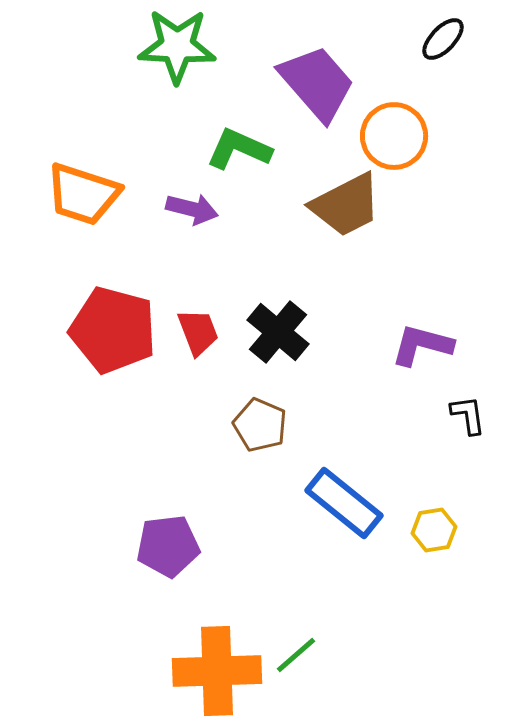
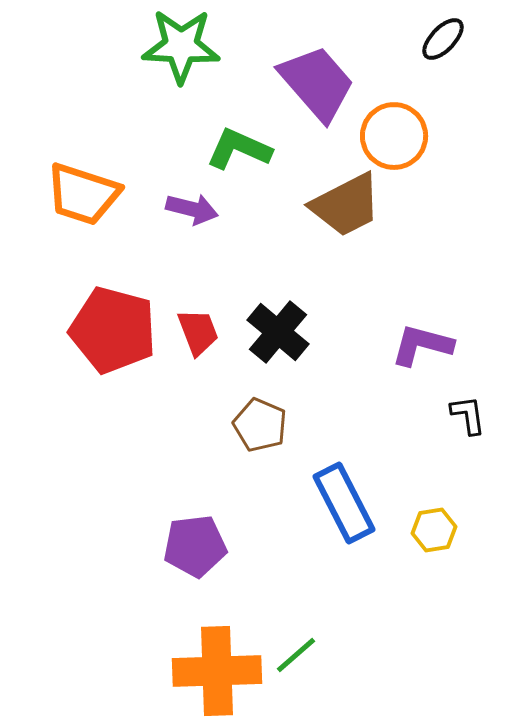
green star: moved 4 px right
blue rectangle: rotated 24 degrees clockwise
purple pentagon: moved 27 px right
